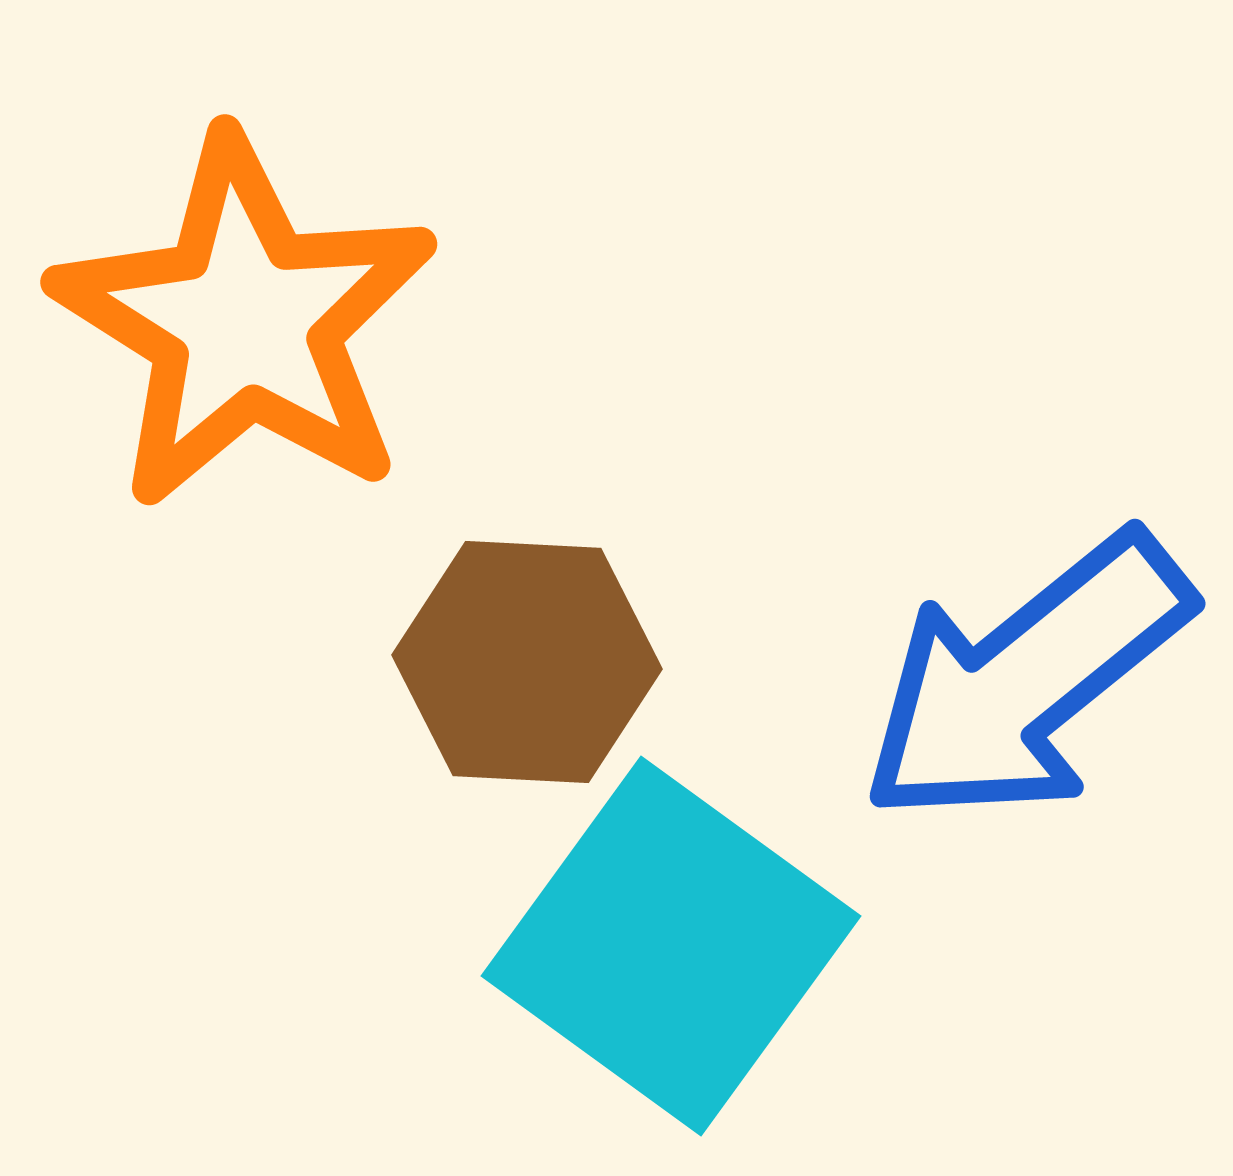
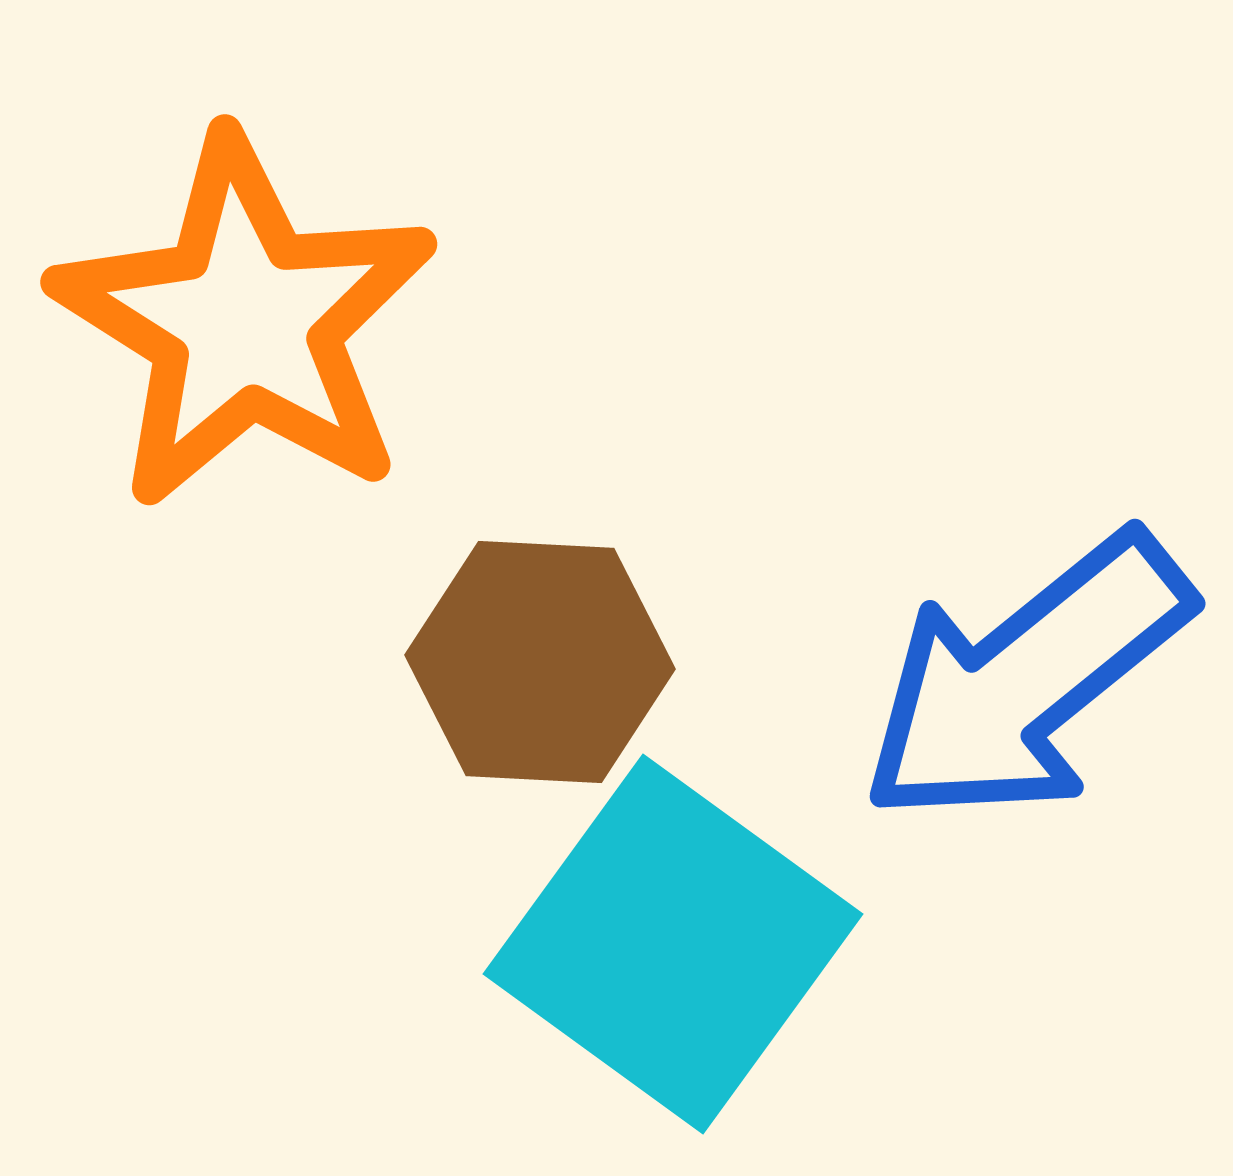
brown hexagon: moved 13 px right
cyan square: moved 2 px right, 2 px up
